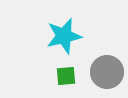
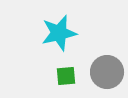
cyan star: moved 5 px left, 3 px up
